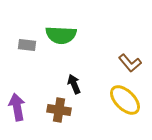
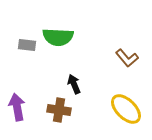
green semicircle: moved 3 px left, 2 px down
brown L-shape: moved 3 px left, 5 px up
yellow ellipse: moved 1 px right, 9 px down
